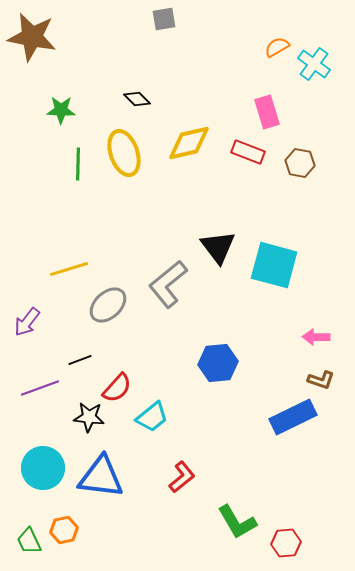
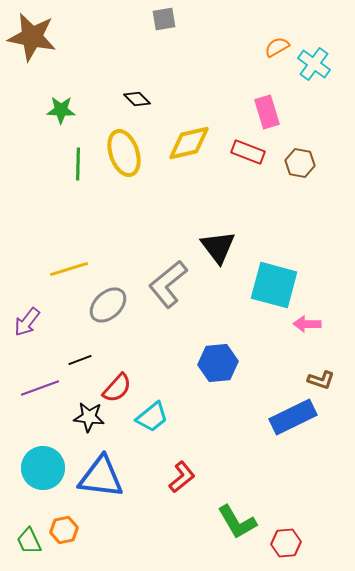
cyan square: moved 20 px down
pink arrow: moved 9 px left, 13 px up
